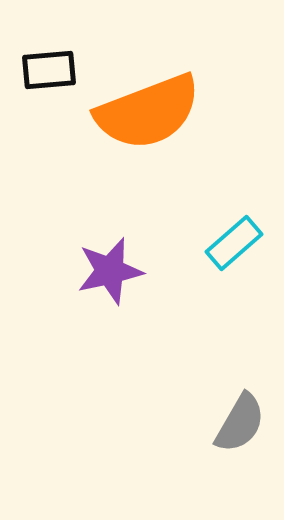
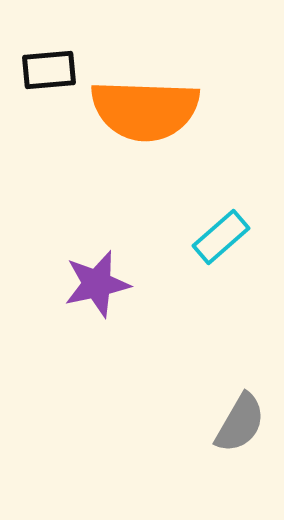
orange semicircle: moved 3 px left, 2 px up; rotated 23 degrees clockwise
cyan rectangle: moved 13 px left, 6 px up
purple star: moved 13 px left, 13 px down
